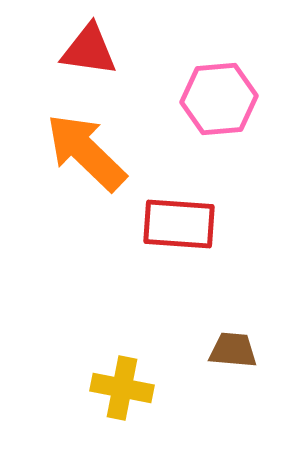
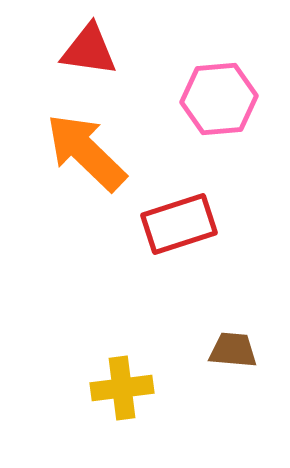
red rectangle: rotated 22 degrees counterclockwise
yellow cross: rotated 18 degrees counterclockwise
